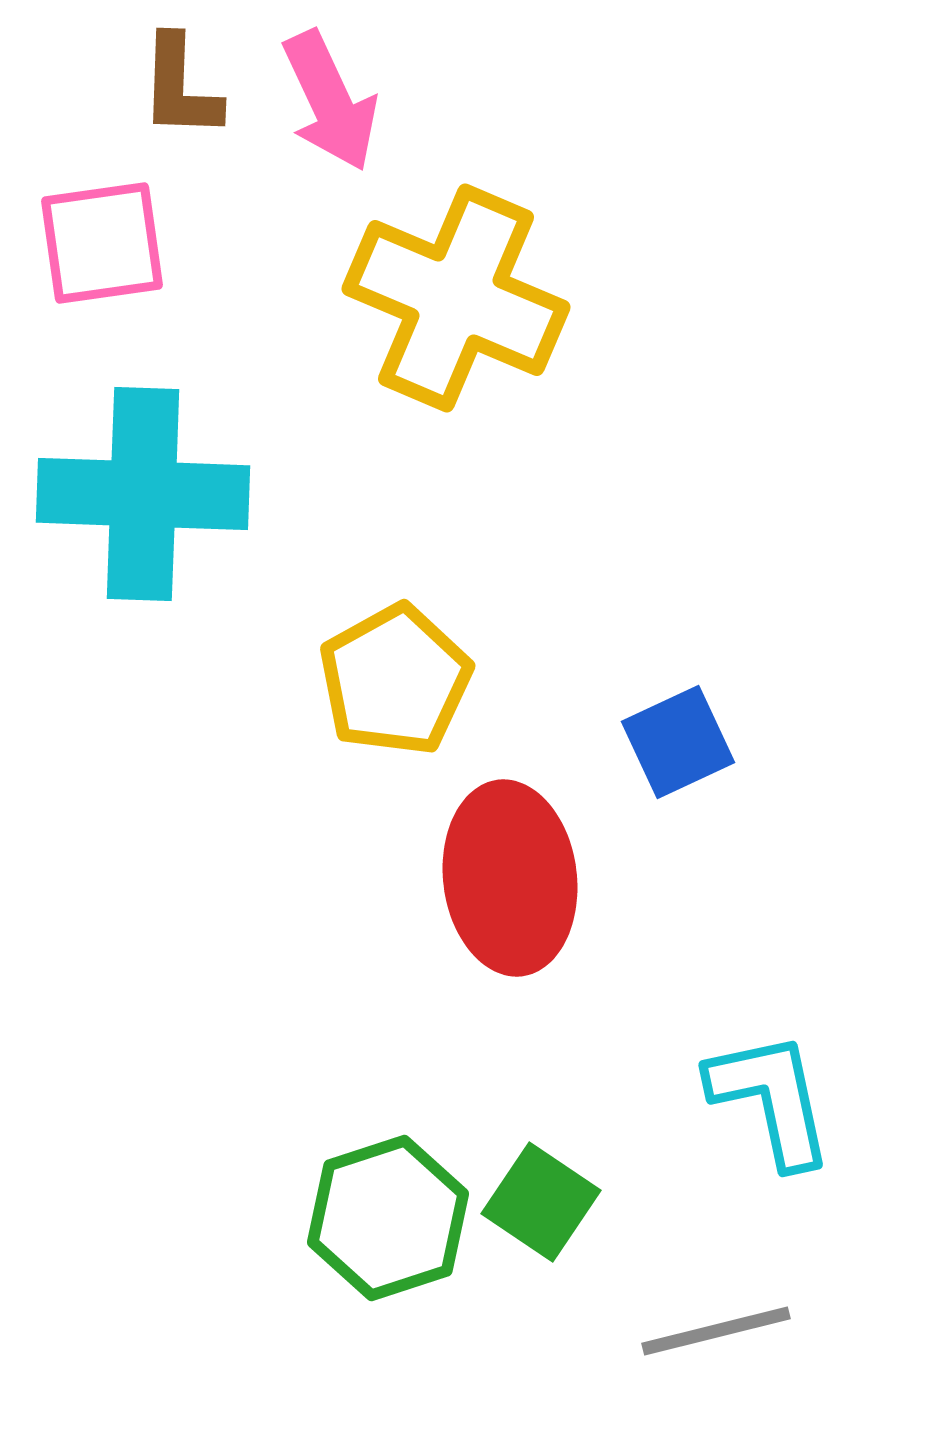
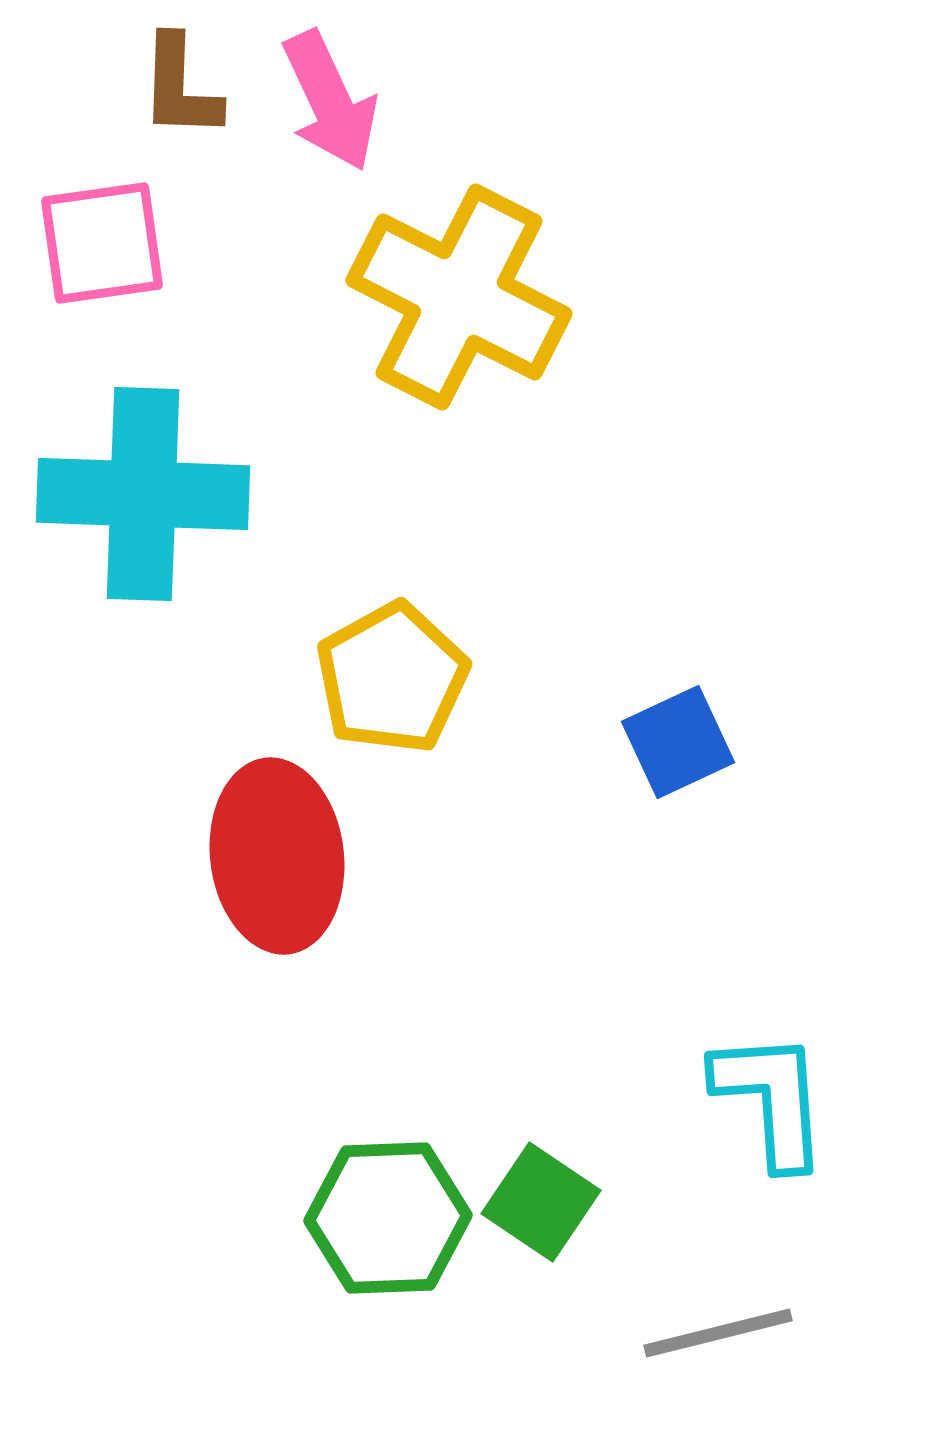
yellow cross: moved 3 px right, 1 px up; rotated 4 degrees clockwise
yellow pentagon: moved 3 px left, 2 px up
red ellipse: moved 233 px left, 22 px up
cyan L-shape: rotated 8 degrees clockwise
green hexagon: rotated 16 degrees clockwise
gray line: moved 2 px right, 2 px down
